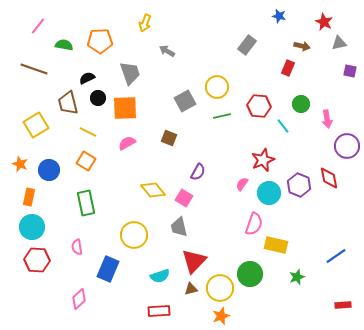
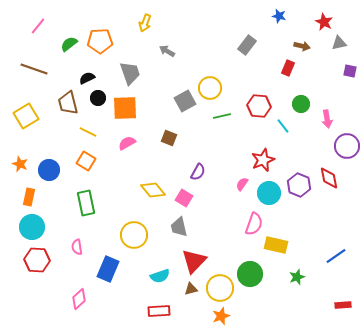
green semicircle at (64, 45): moved 5 px right, 1 px up; rotated 48 degrees counterclockwise
yellow circle at (217, 87): moved 7 px left, 1 px down
yellow square at (36, 125): moved 10 px left, 9 px up
